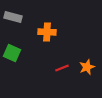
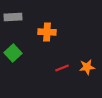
gray rectangle: rotated 18 degrees counterclockwise
green square: moved 1 px right; rotated 24 degrees clockwise
orange star: rotated 14 degrees clockwise
